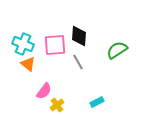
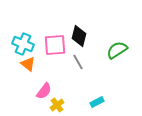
black diamond: rotated 10 degrees clockwise
